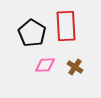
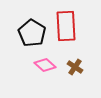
pink diamond: rotated 45 degrees clockwise
